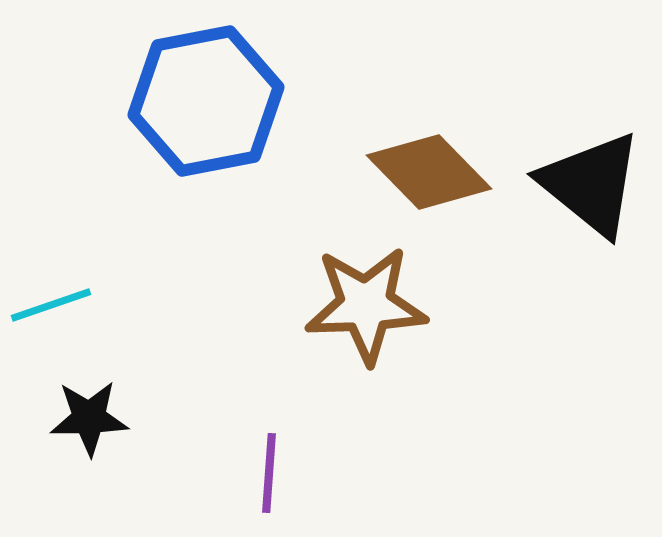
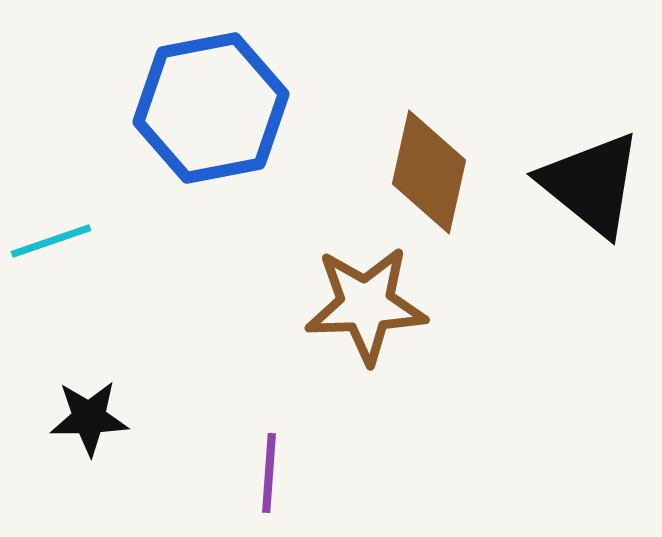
blue hexagon: moved 5 px right, 7 px down
brown diamond: rotated 57 degrees clockwise
cyan line: moved 64 px up
